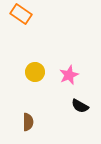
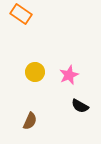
brown semicircle: moved 2 px right, 1 px up; rotated 24 degrees clockwise
